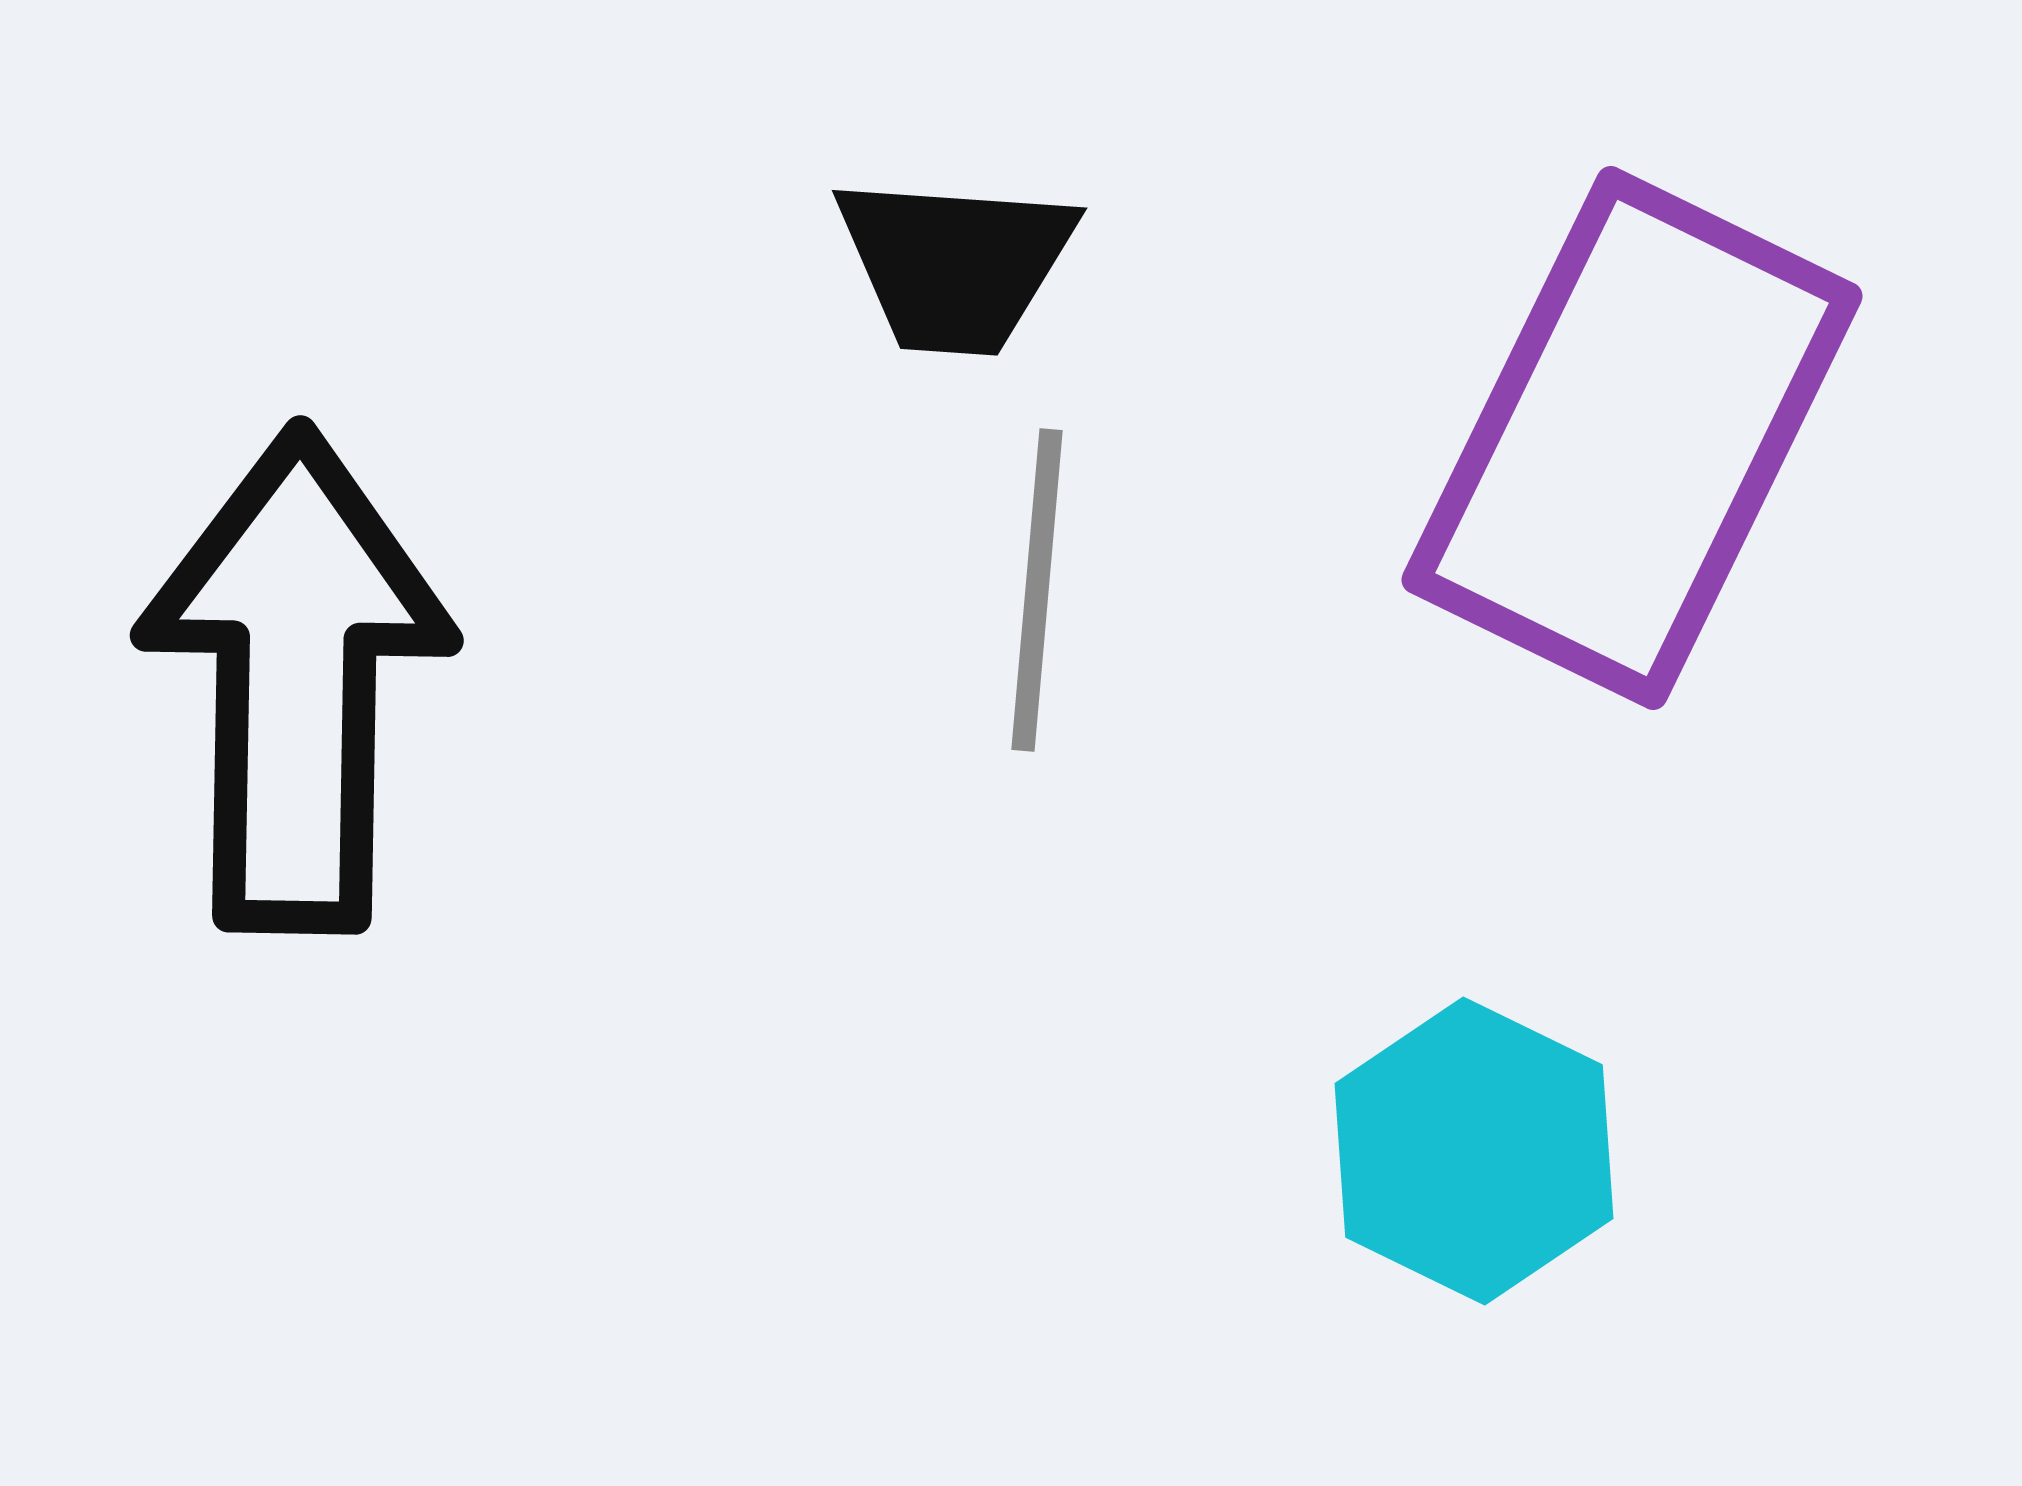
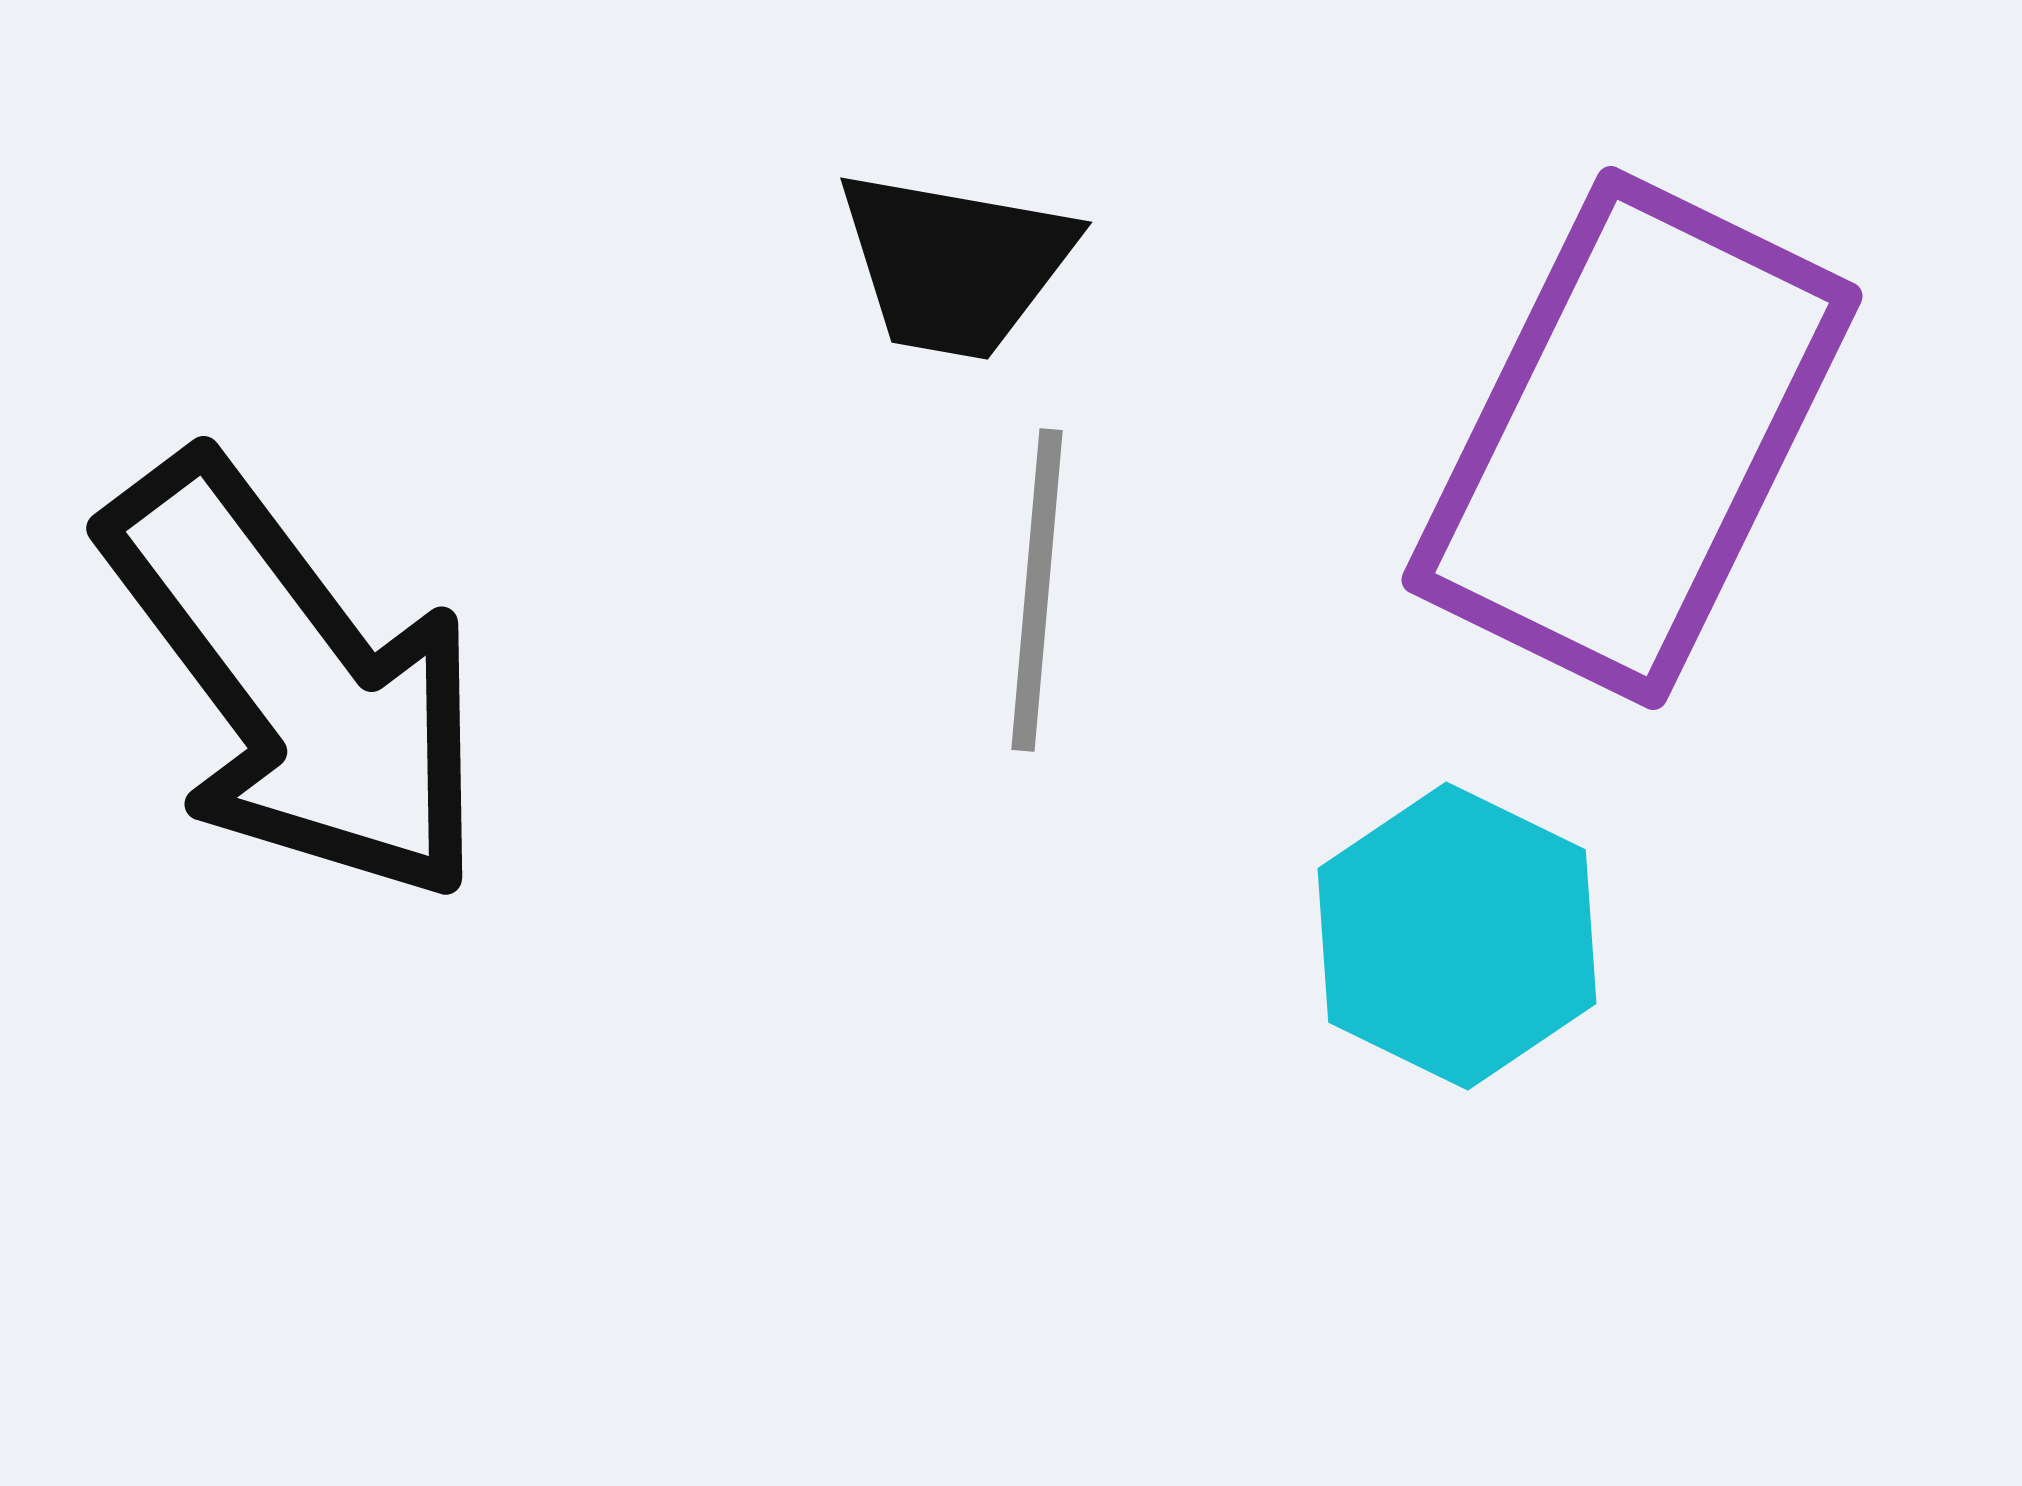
black trapezoid: rotated 6 degrees clockwise
black arrow: rotated 142 degrees clockwise
cyan hexagon: moved 17 px left, 215 px up
